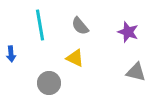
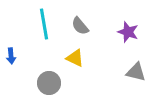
cyan line: moved 4 px right, 1 px up
blue arrow: moved 2 px down
